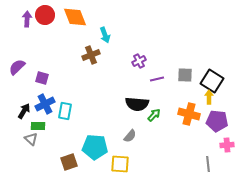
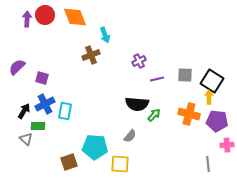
gray triangle: moved 5 px left
